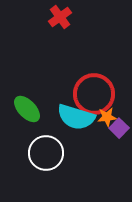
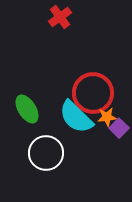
red circle: moved 1 px left, 1 px up
green ellipse: rotated 12 degrees clockwise
cyan semicircle: rotated 27 degrees clockwise
